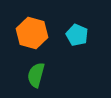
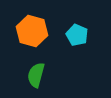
orange hexagon: moved 2 px up
